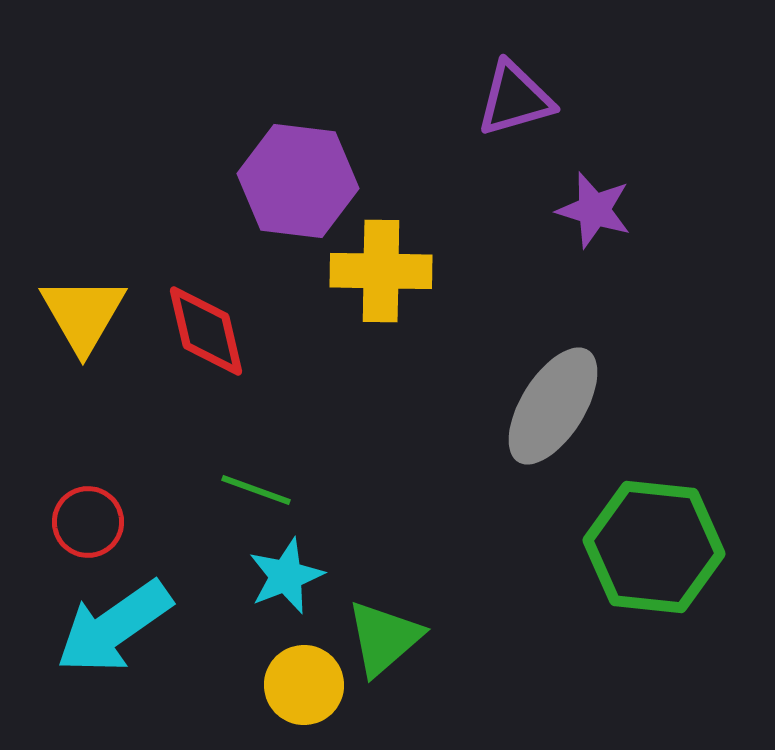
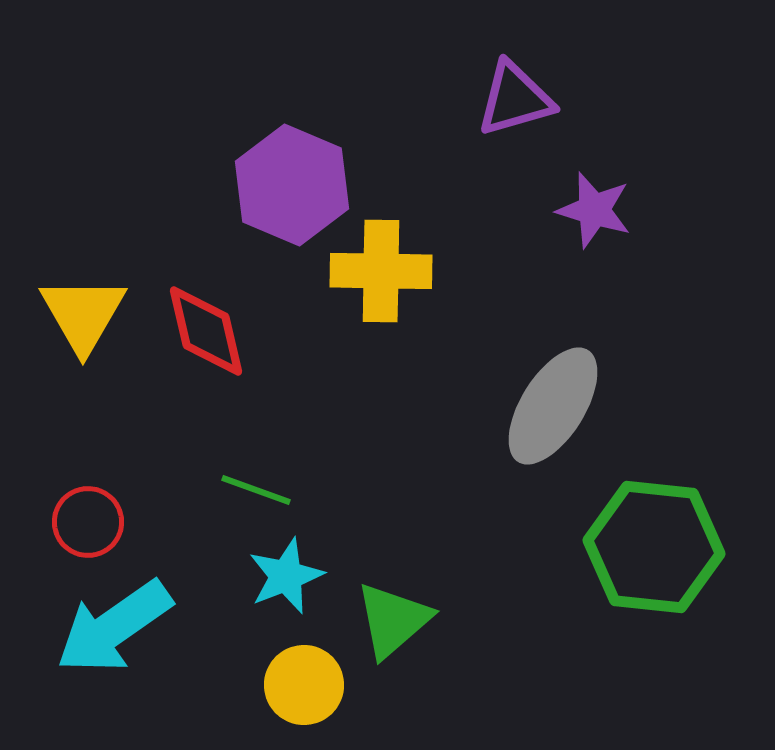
purple hexagon: moved 6 px left, 4 px down; rotated 16 degrees clockwise
green triangle: moved 9 px right, 18 px up
